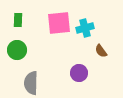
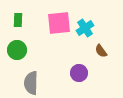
cyan cross: rotated 18 degrees counterclockwise
